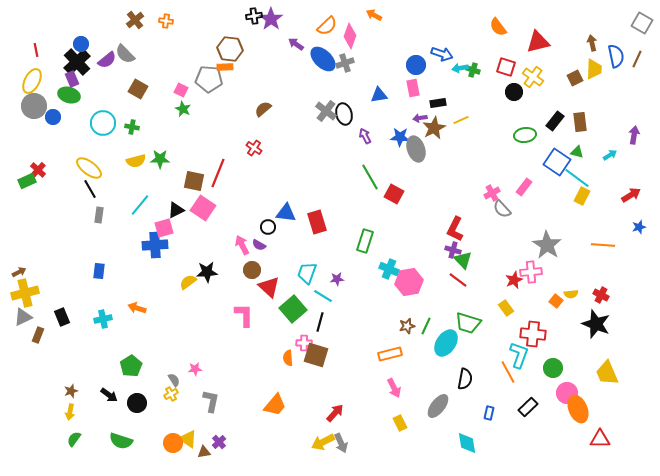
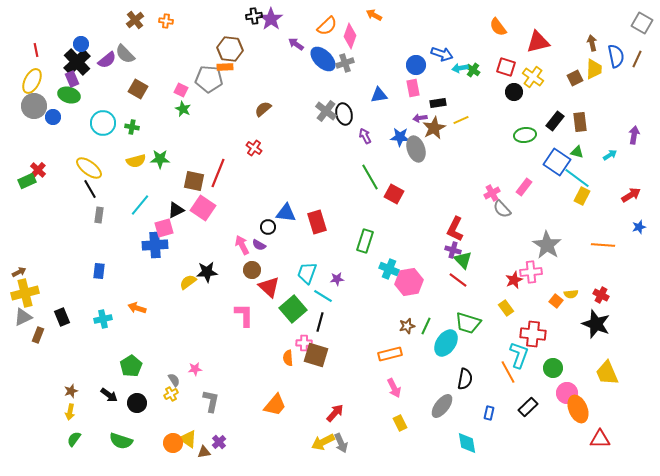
green cross at (473, 70): rotated 16 degrees clockwise
gray ellipse at (438, 406): moved 4 px right
